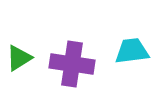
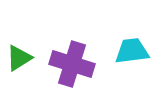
purple cross: rotated 9 degrees clockwise
